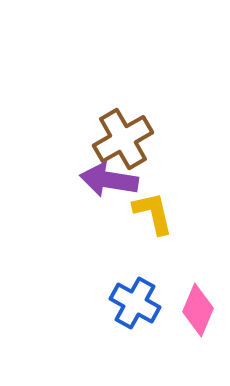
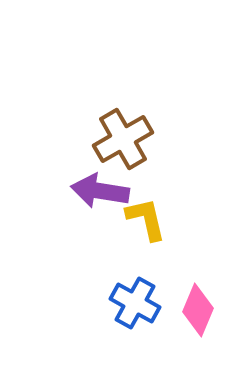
purple arrow: moved 9 px left, 11 px down
yellow L-shape: moved 7 px left, 6 px down
